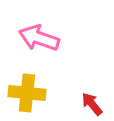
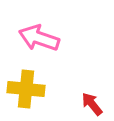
yellow cross: moved 1 px left, 4 px up
